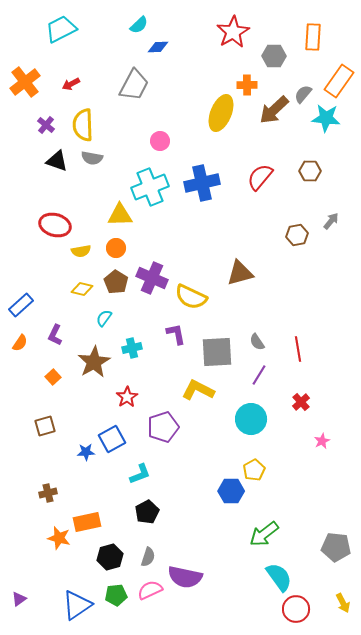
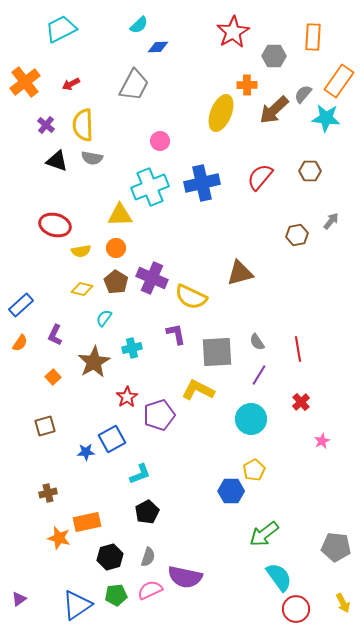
purple pentagon at (163, 427): moved 4 px left, 12 px up
